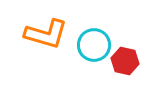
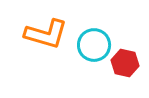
red hexagon: moved 2 px down
